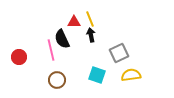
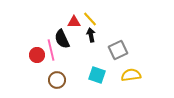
yellow line: rotated 21 degrees counterclockwise
gray square: moved 1 px left, 3 px up
red circle: moved 18 px right, 2 px up
